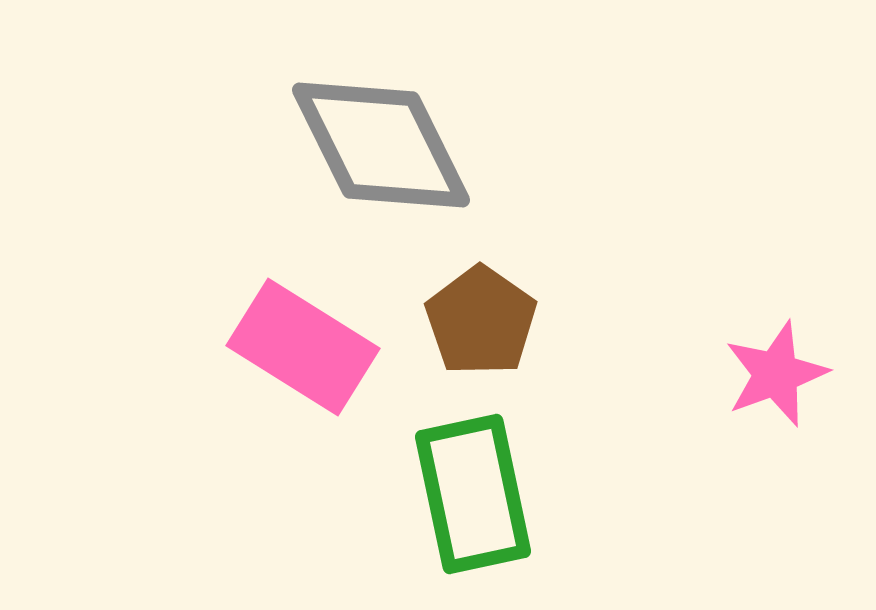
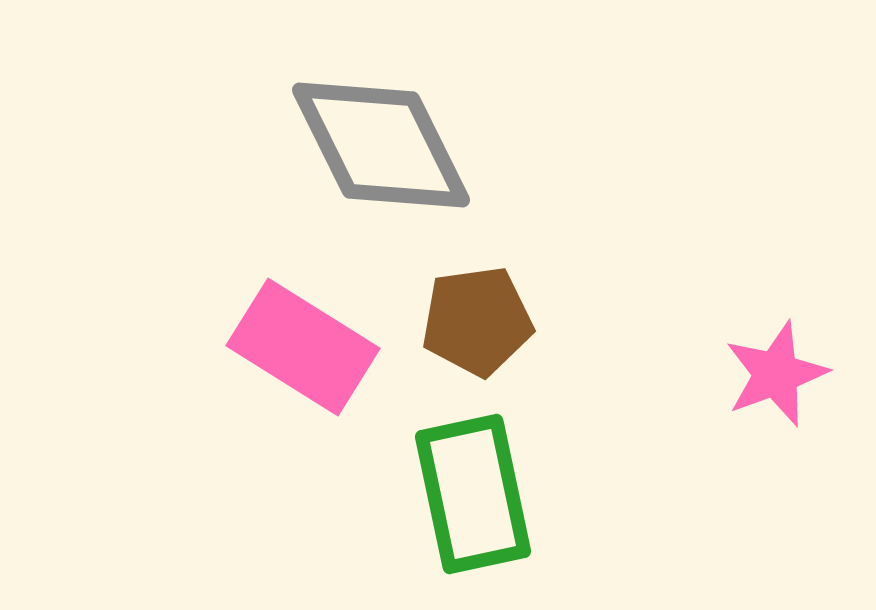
brown pentagon: moved 4 px left; rotated 29 degrees clockwise
